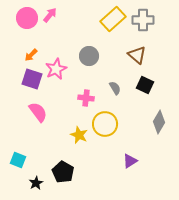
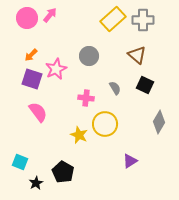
cyan square: moved 2 px right, 2 px down
